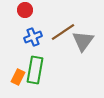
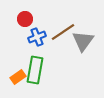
red circle: moved 9 px down
blue cross: moved 4 px right
orange rectangle: rotated 28 degrees clockwise
